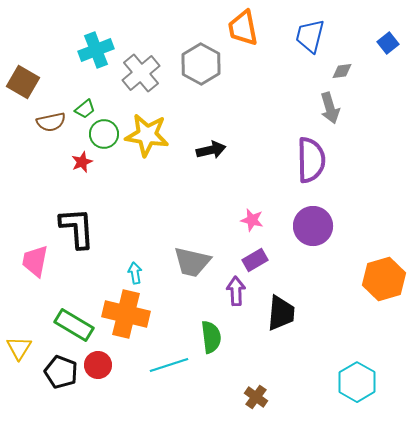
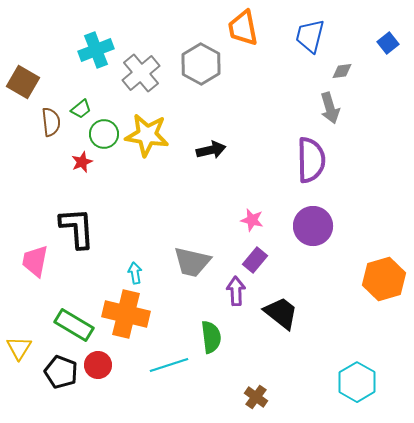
green trapezoid: moved 4 px left
brown semicircle: rotated 84 degrees counterclockwise
purple rectangle: rotated 20 degrees counterclockwise
black trapezoid: rotated 57 degrees counterclockwise
